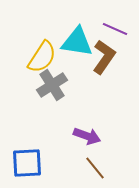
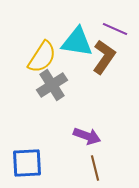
brown line: rotated 25 degrees clockwise
